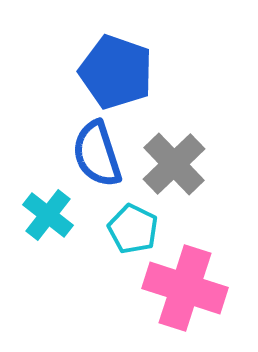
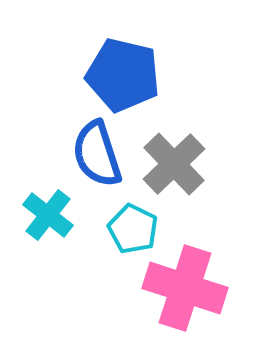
blue pentagon: moved 7 px right, 3 px down; rotated 6 degrees counterclockwise
